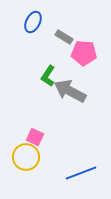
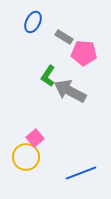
pink square: moved 1 px down; rotated 24 degrees clockwise
